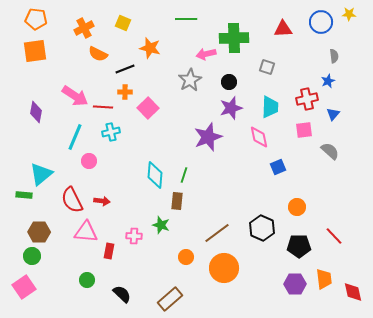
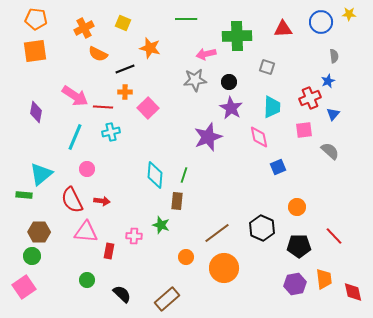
green cross at (234, 38): moved 3 px right, 2 px up
gray star at (190, 80): moved 5 px right; rotated 25 degrees clockwise
red cross at (307, 99): moved 3 px right, 1 px up; rotated 10 degrees counterclockwise
cyan trapezoid at (270, 107): moved 2 px right
purple star at (231, 108): rotated 25 degrees counterclockwise
pink circle at (89, 161): moved 2 px left, 8 px down
purple hexagon at (295, 284): rotated 10 degrees counterclockwise
brown rectangle at (170, 299): moved 3 px left
